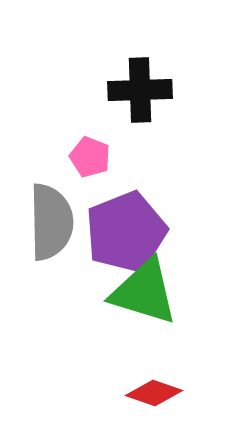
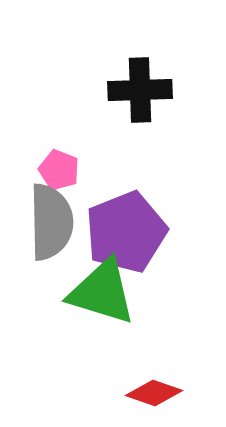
pink pentagon: moved 31 px left, 13 px down
green triangle: moved 42 px left
